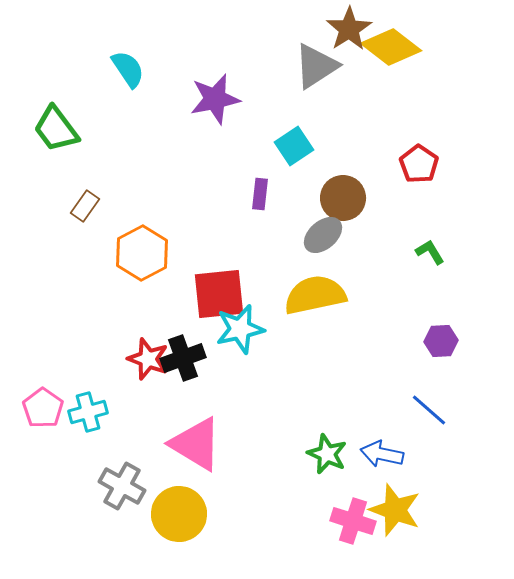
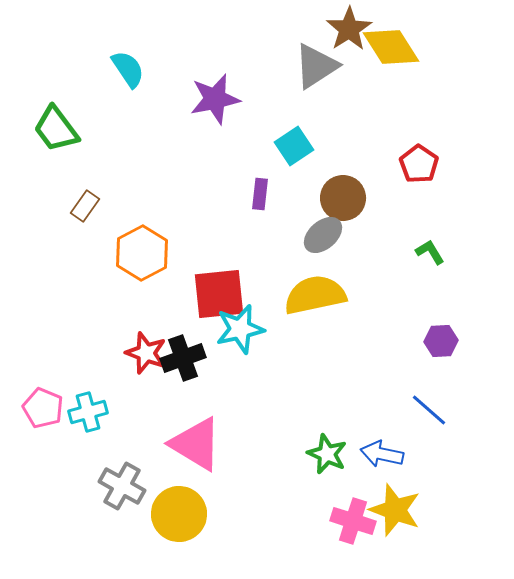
yellow diamond: rotated 20 degrees clockwise
red star: moved 2 px left, 6 px up
pink pentagon: rotated 12 degrees counterclockwise
